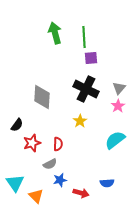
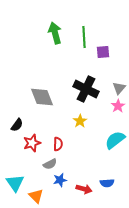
purple square: moved 12 px right, 6 px up
gray diamond: rotated 25 degrees counterclockwise
red arrow: moved 3 px right, 4 px up
